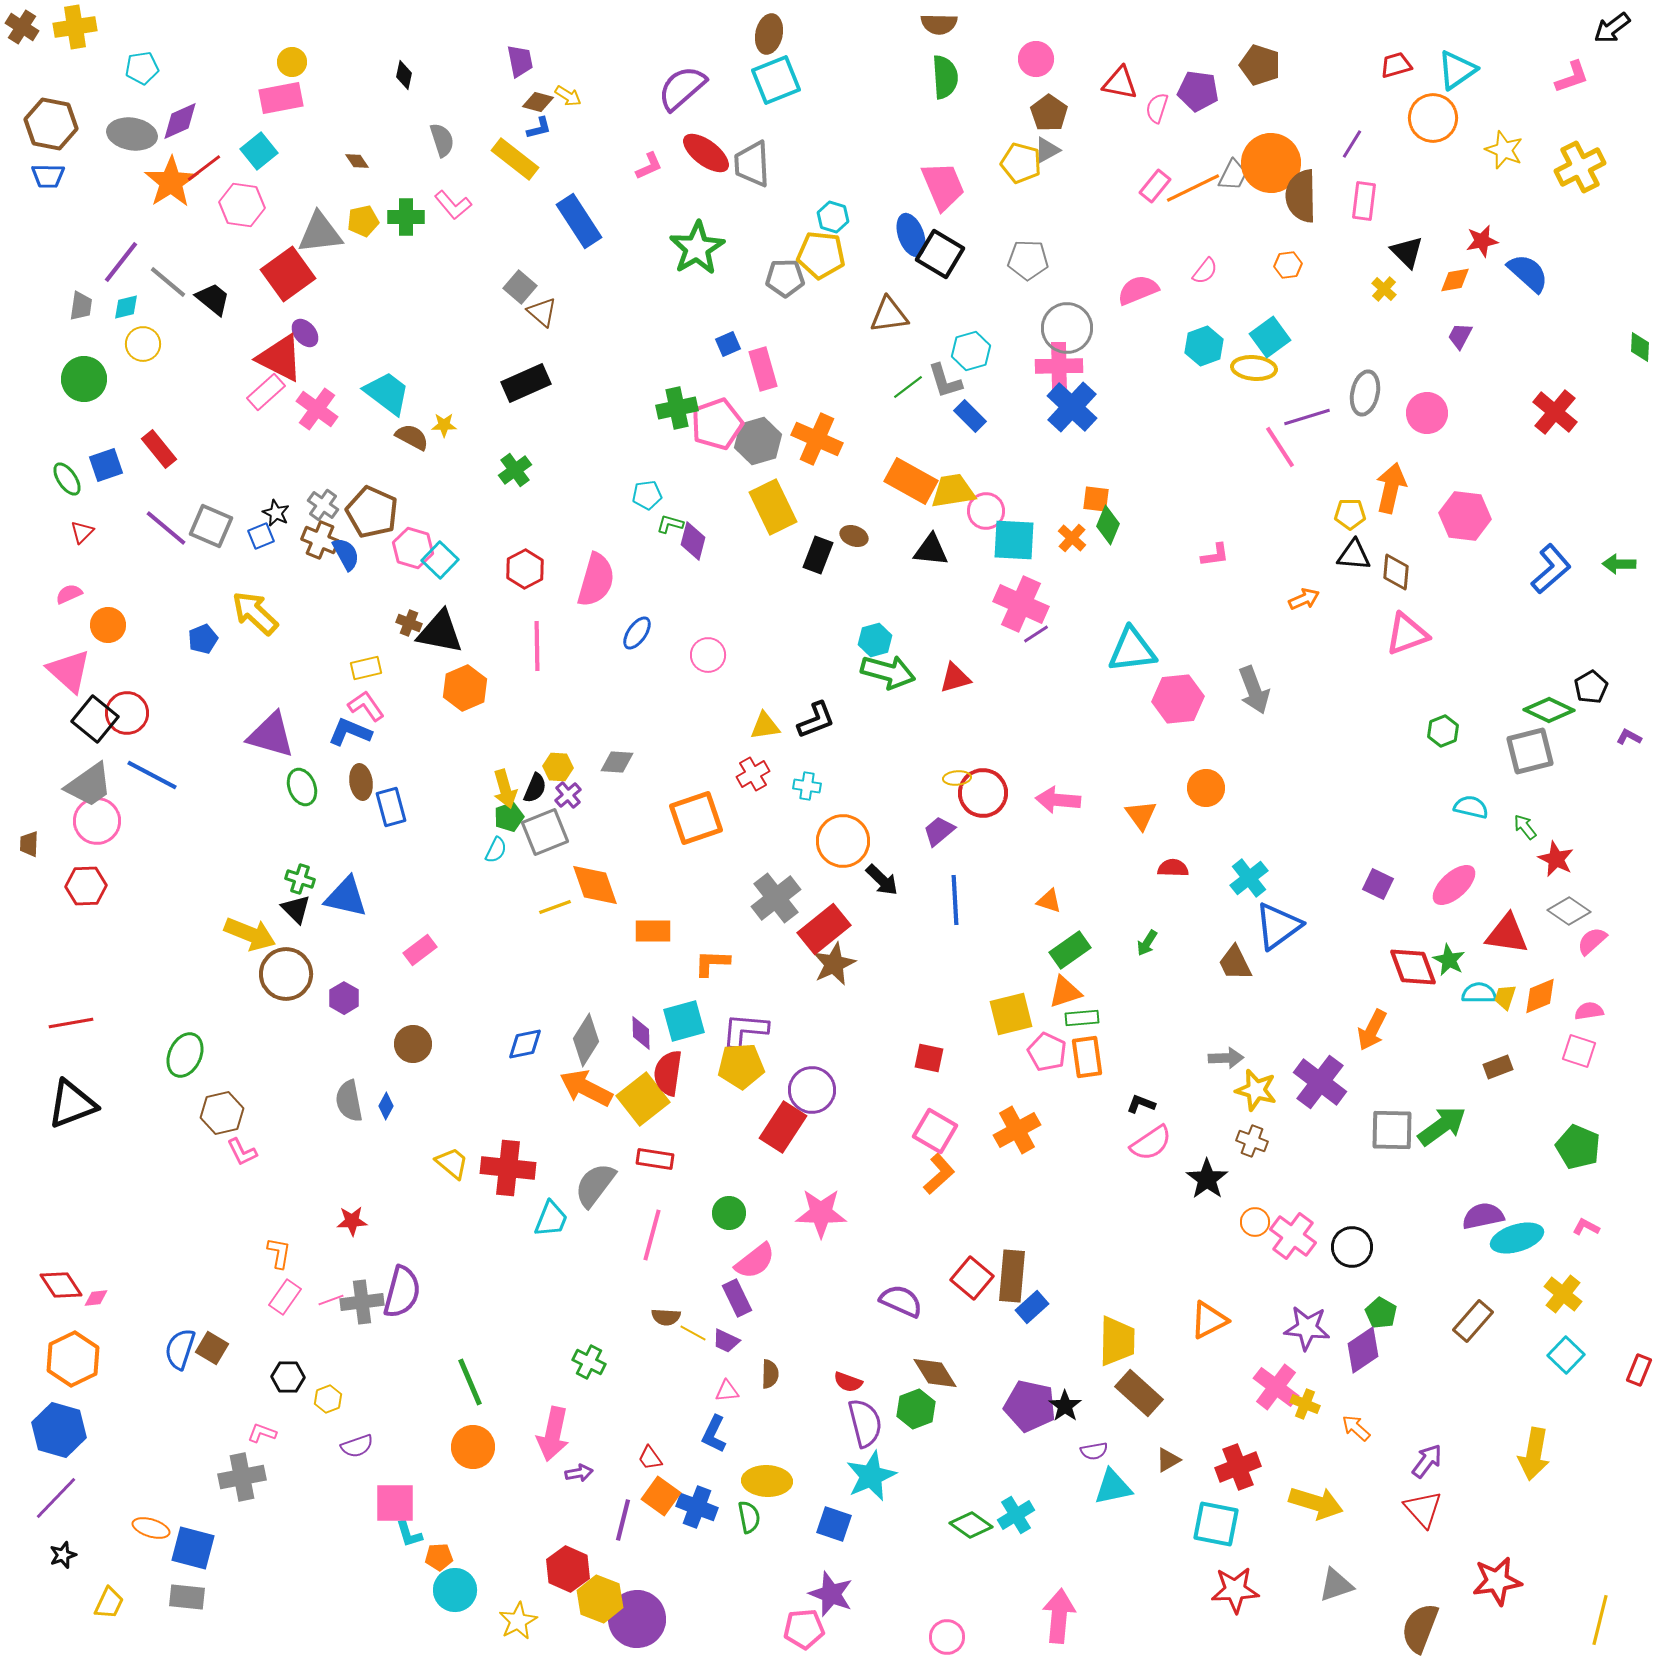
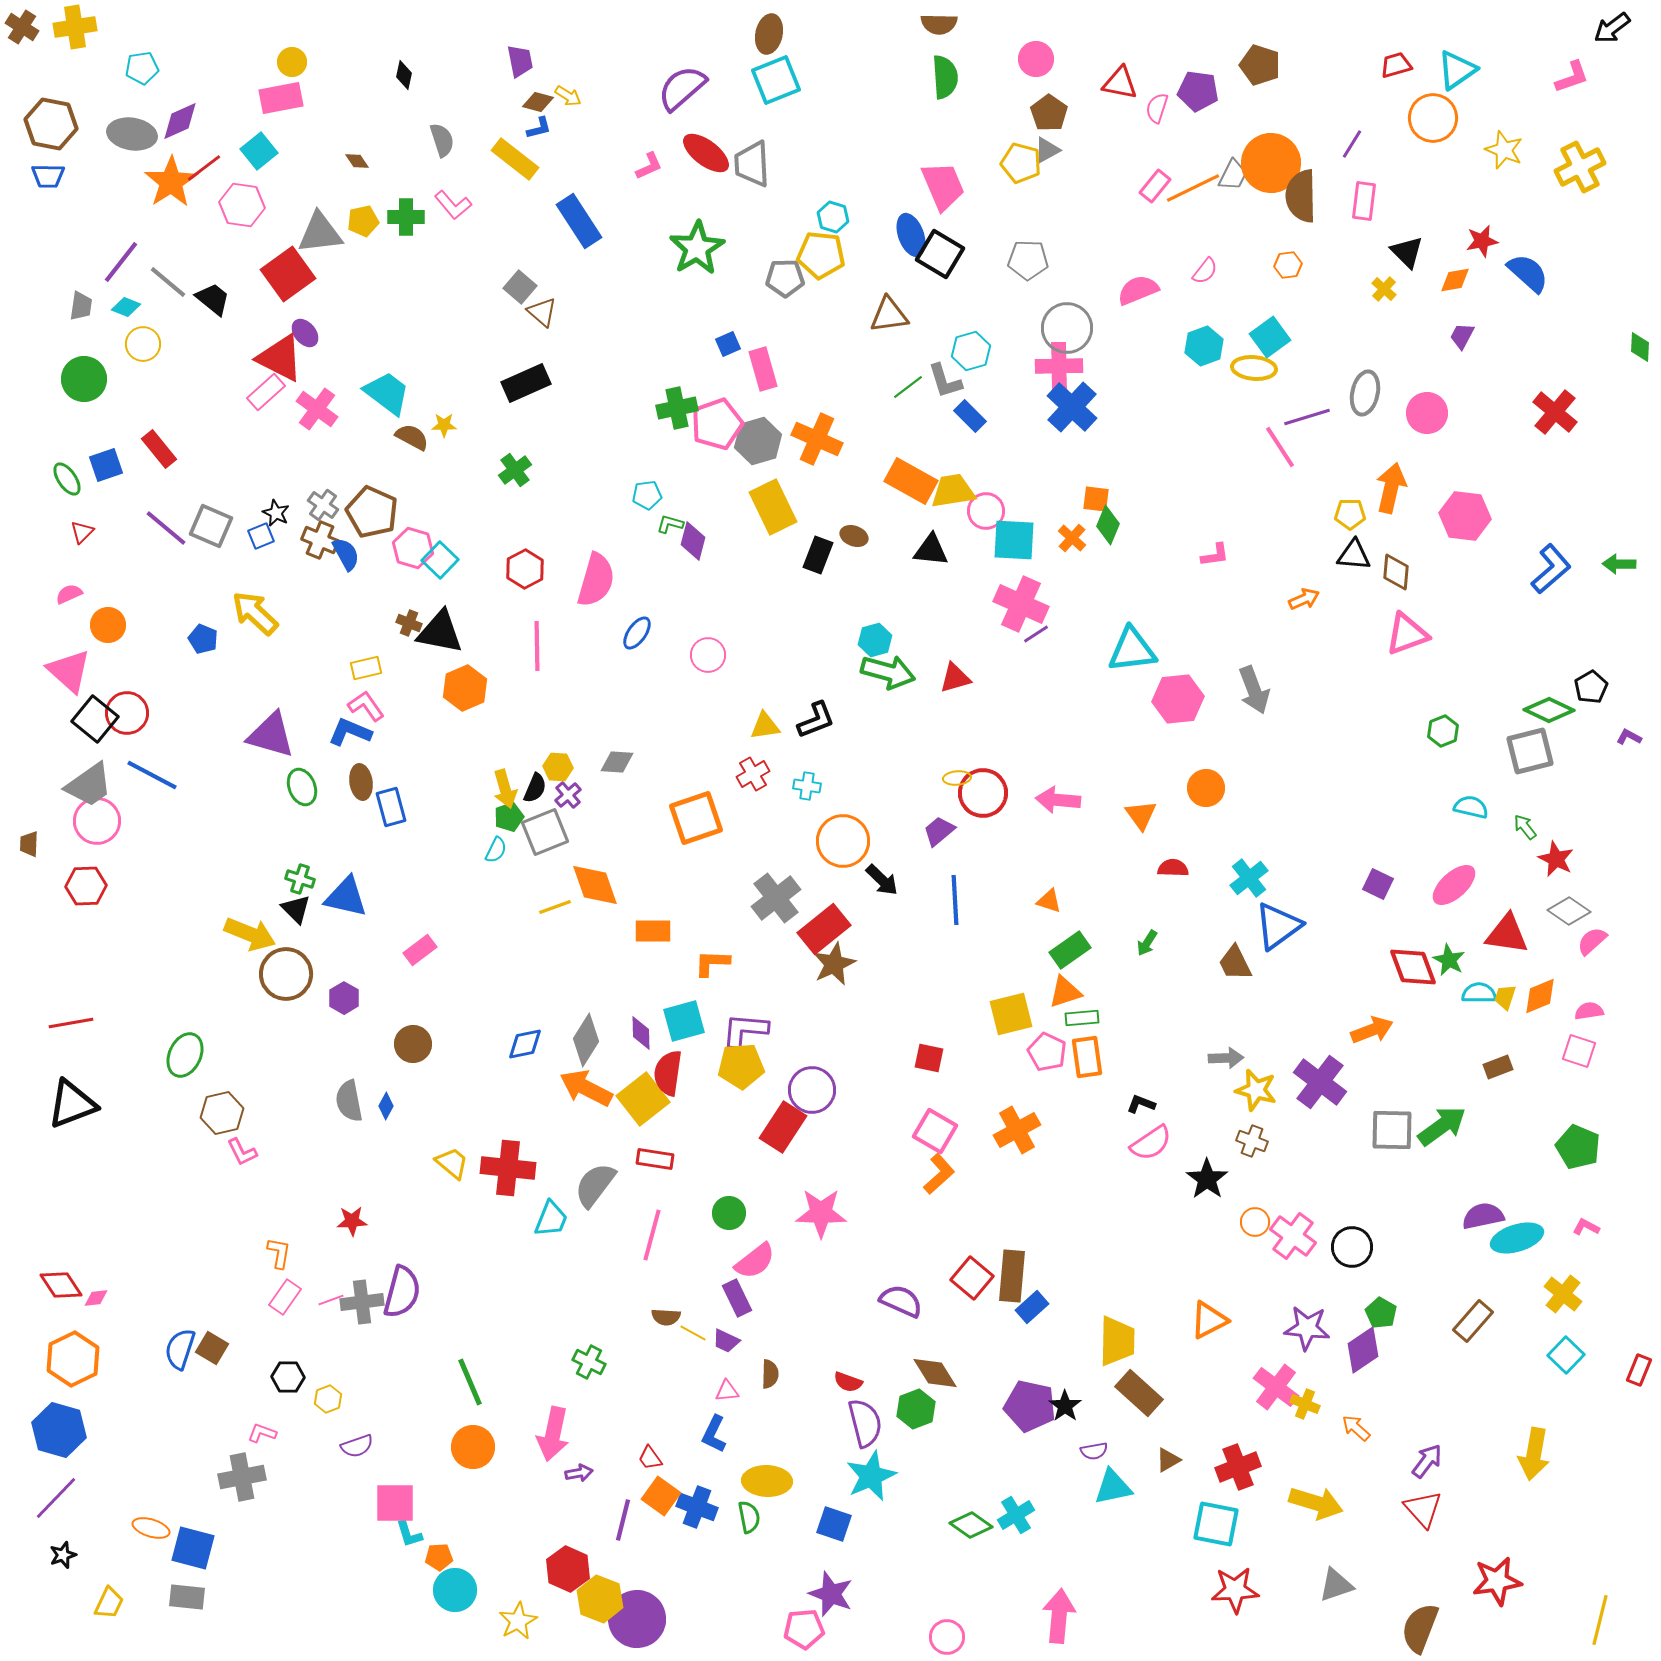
cyan diamond at (126, 307): rotated 36 degrees clockwise
purple trapezoid at (1460, 336): moved 2 px right
blue pentagon at (203, 639): rotated 28 degrees counterclockwise
orange arrow at (1372, 1030): rotated 138 degrees counterclockwise
